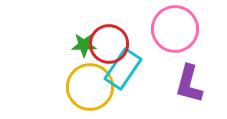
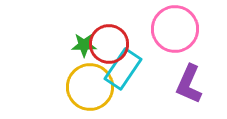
purple L-shape: rotated 9 degrees clockwise
